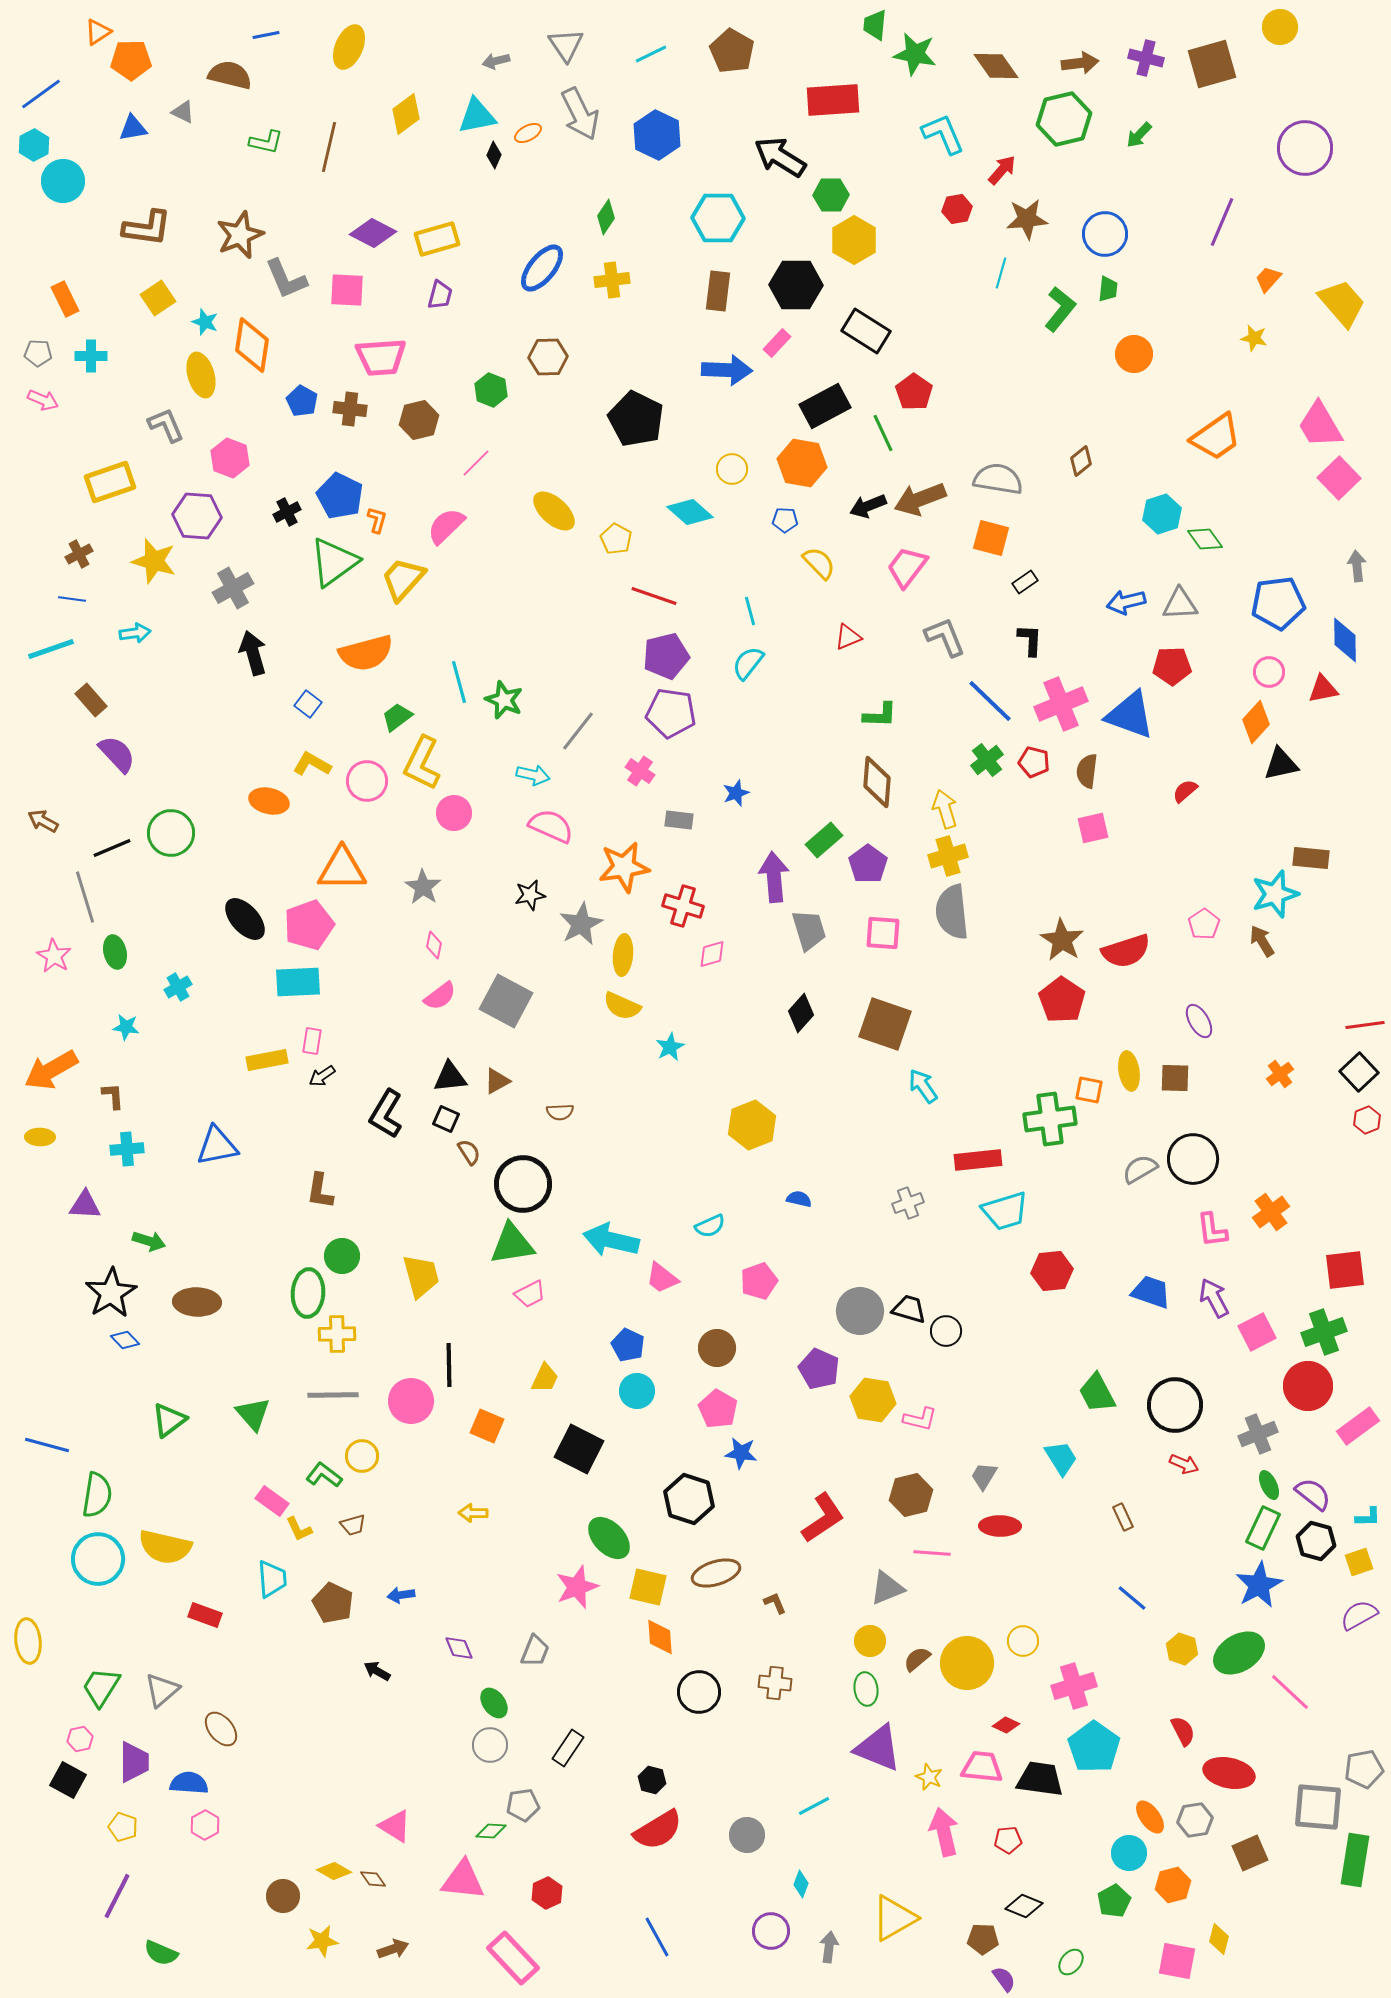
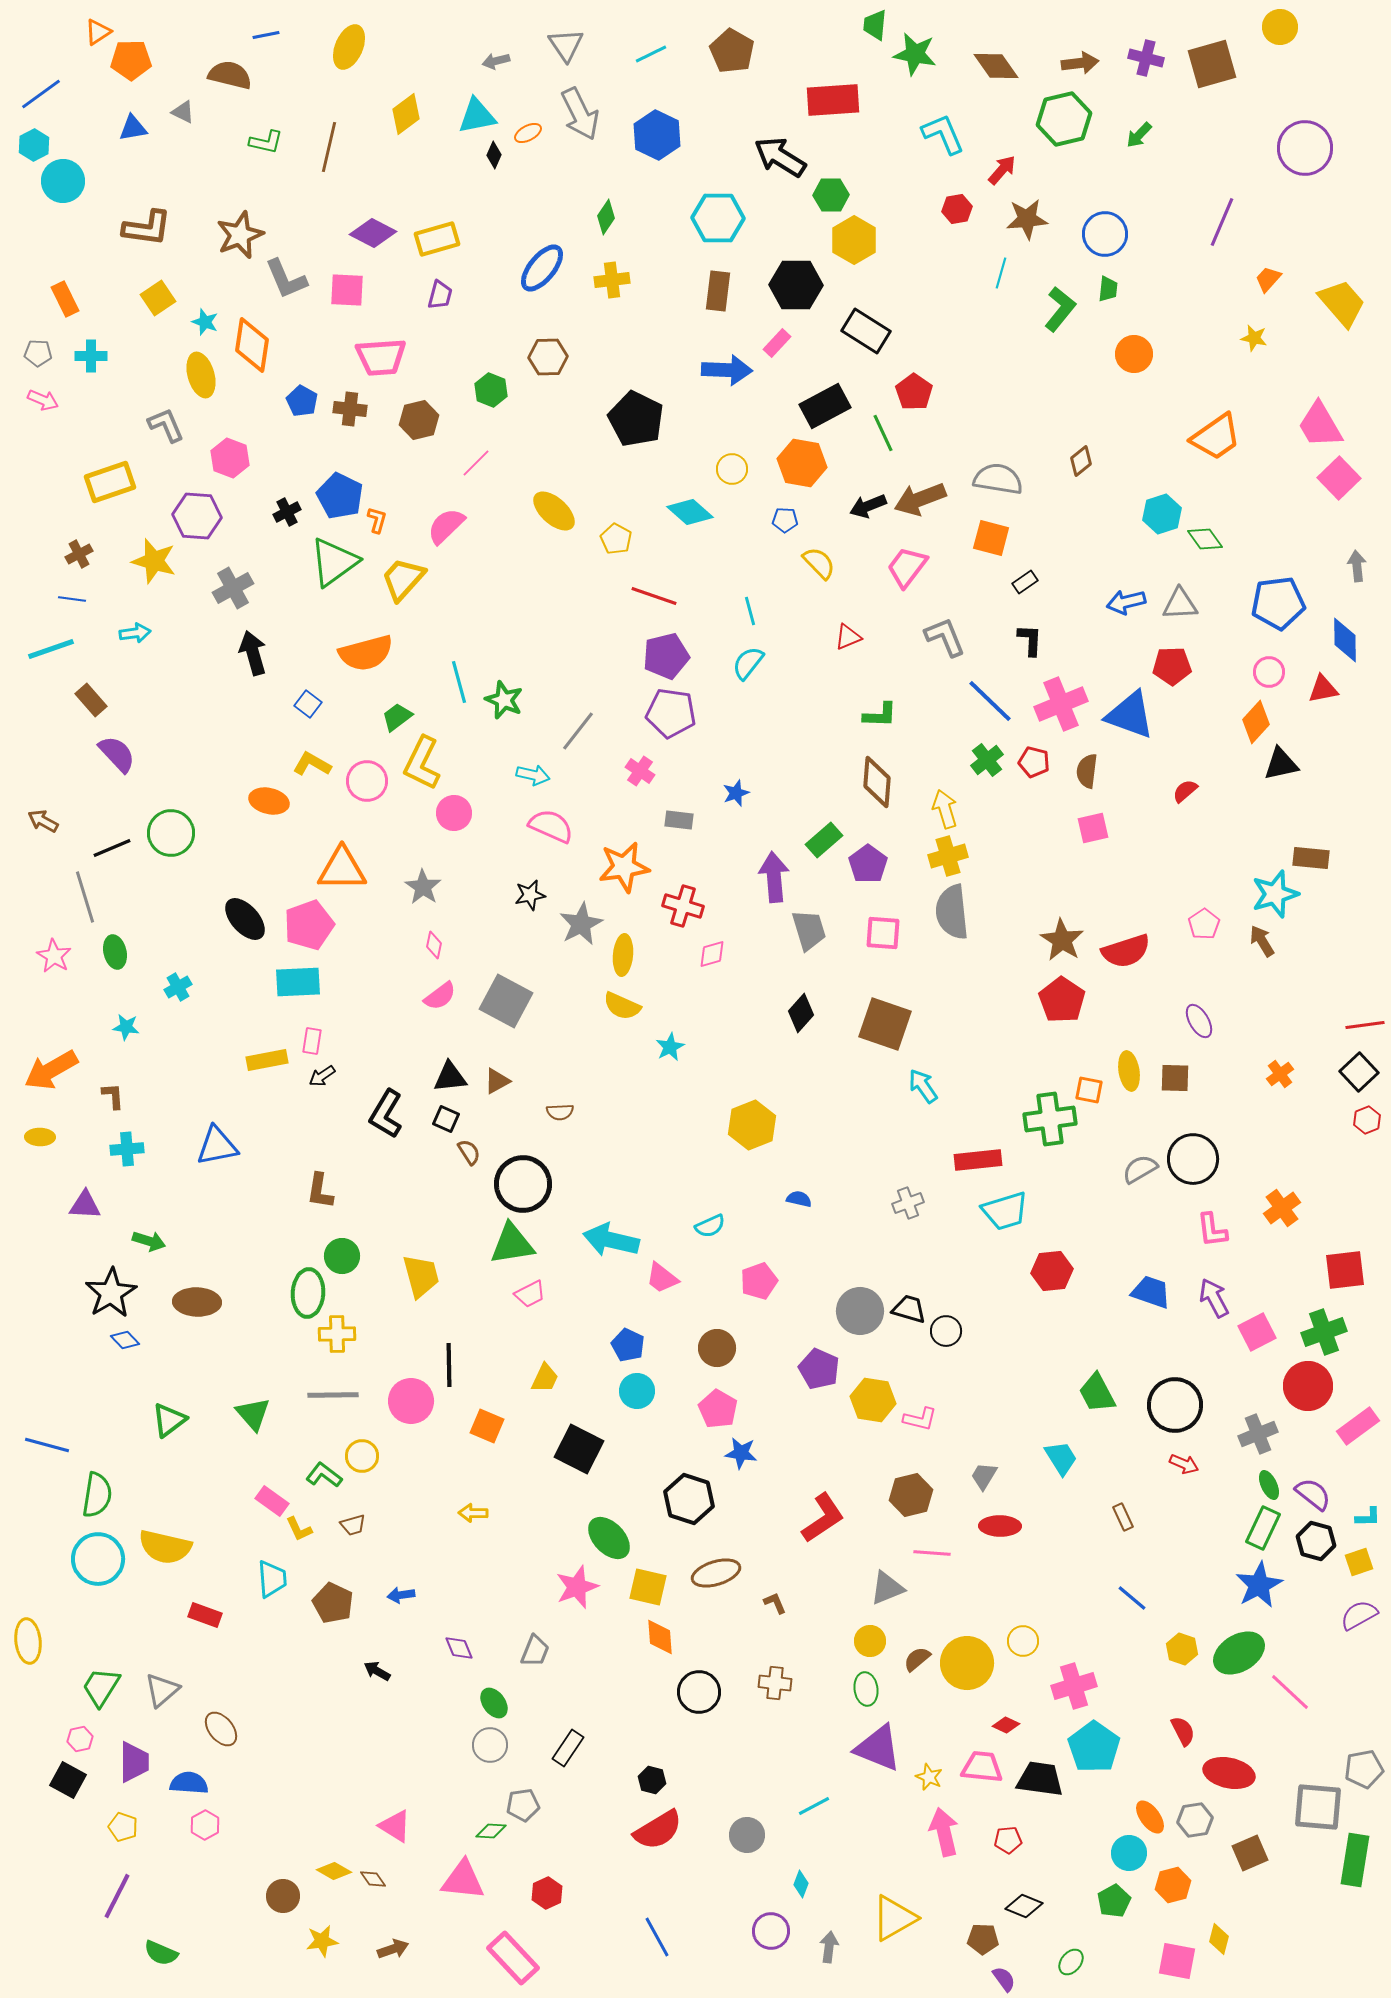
orange cross at (1271, 1212): moved 11 px right, 4 px up
